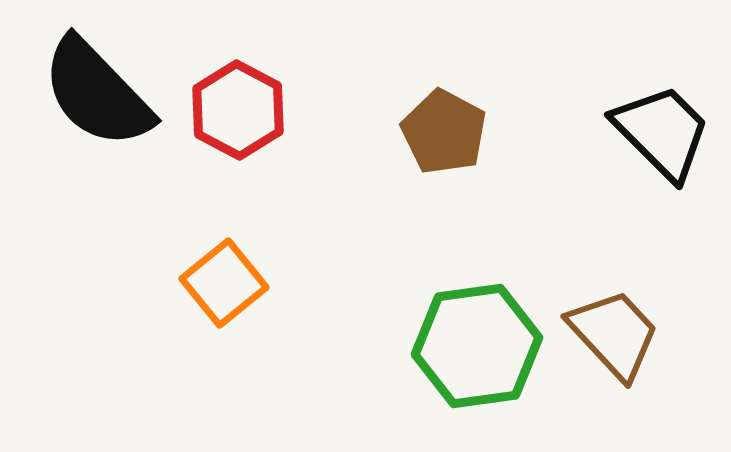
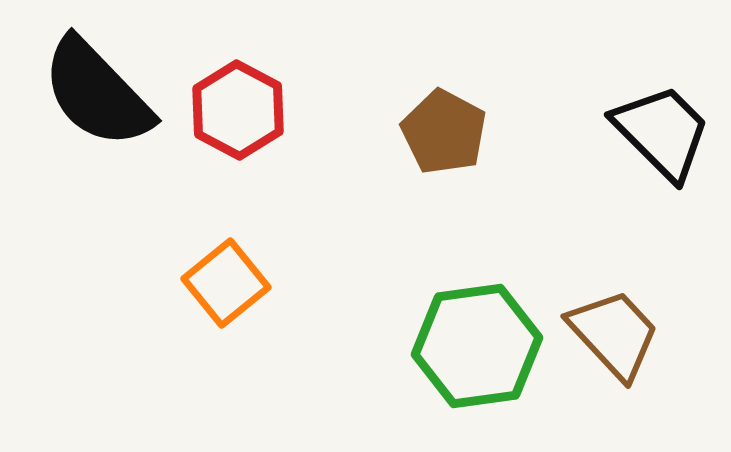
orange square: moved 2 px right
